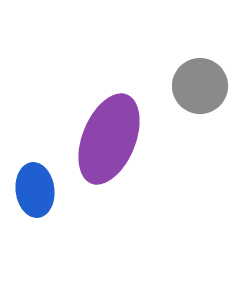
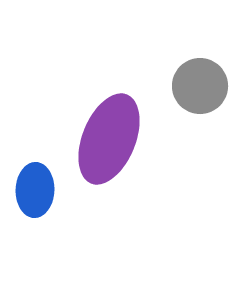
blue ellipse: rotated 9 degrees clockwise
